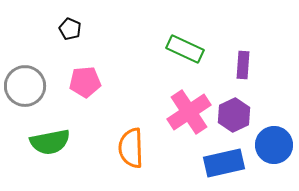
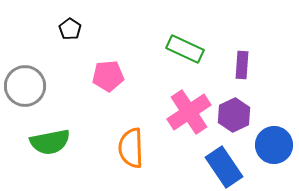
black pentagon: rotated 10 degrees clockwise
purple rectangle: moved 1 px left
pink pentagon: moved 23 px right, 6 px up
blue rectangle: moved 4 px down; rotated 69 degrees clockwise
